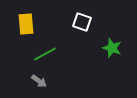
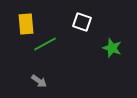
green line: moved 10 px up
